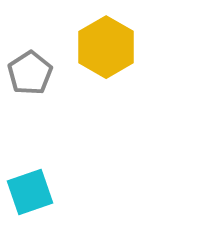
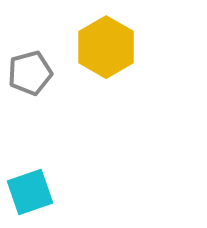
gray pentagon: rotated 18 degrees clockwise
